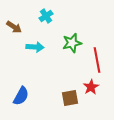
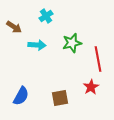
cyan arrow: moved 2 px right, 2 px up
red line: moved 1 px right, 1 px up
brown square: moved 10 px left
